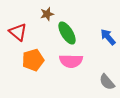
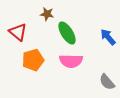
brown star: rotated 24 degrees clockwise
